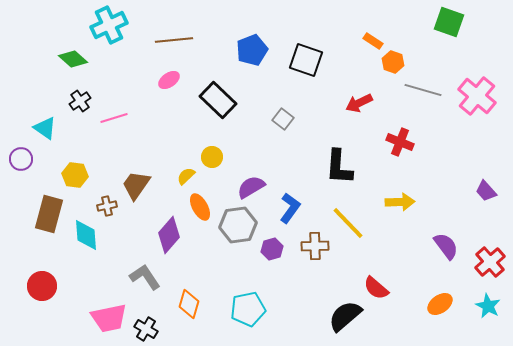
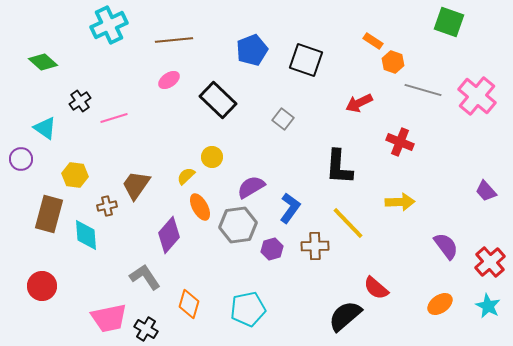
green diamond at (73, 59): moved 30 px left, 3 px down
